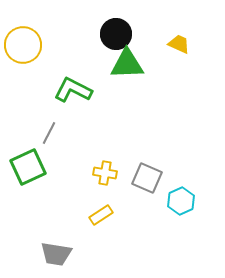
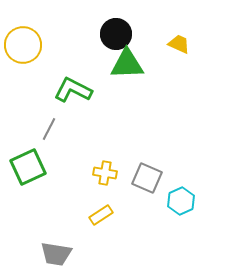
gray line: moved 4 px up
